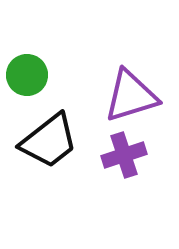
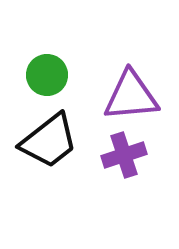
green circle: moved 20 px right
purple triangle: rotated 12 degrees clockwise
